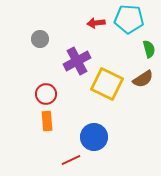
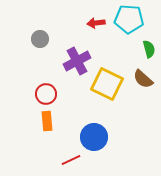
brown semicircle: rotated 75 degrees clockwise
